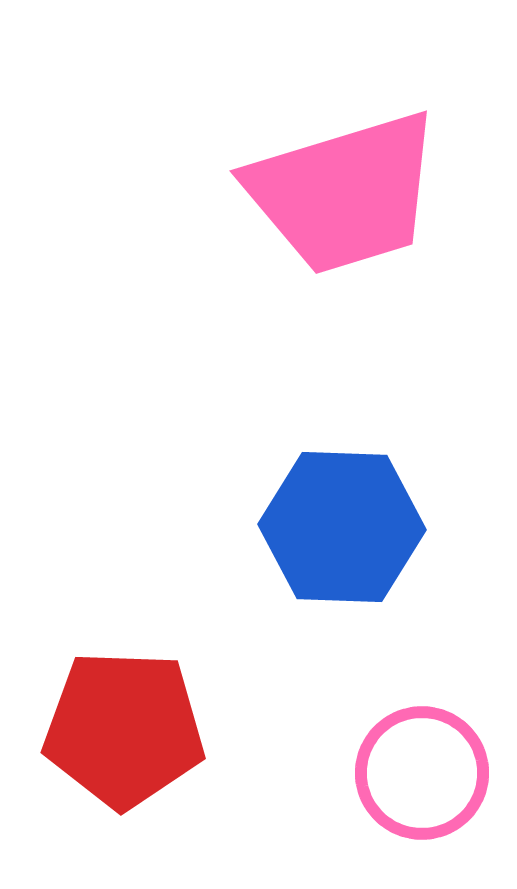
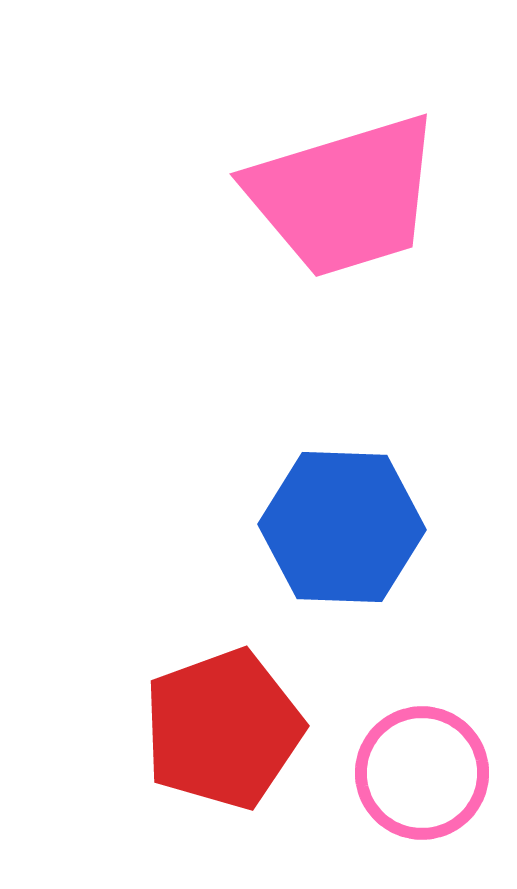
pink trapezoid: moved 3 px down
red pentagon: moved 99 px right; rotated 22 degrees counterclockwise
